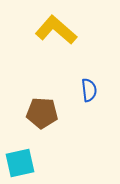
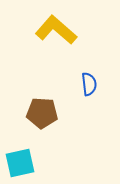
blue semicircle: moved 6 px up
